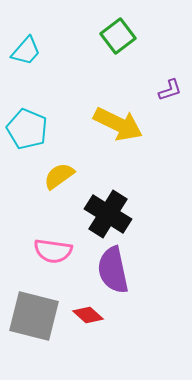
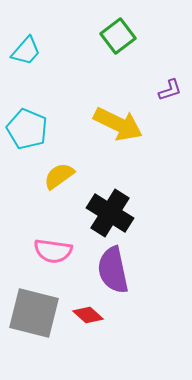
black cross: moved 2 px right, 1 px up
gray square: moved 3 px up
